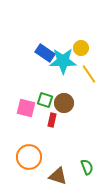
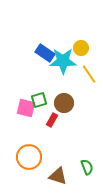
green square: moved 6 px left; rotated 35 degrees counterclockwise
red rectangle: rotated 16 degrees clockwise
